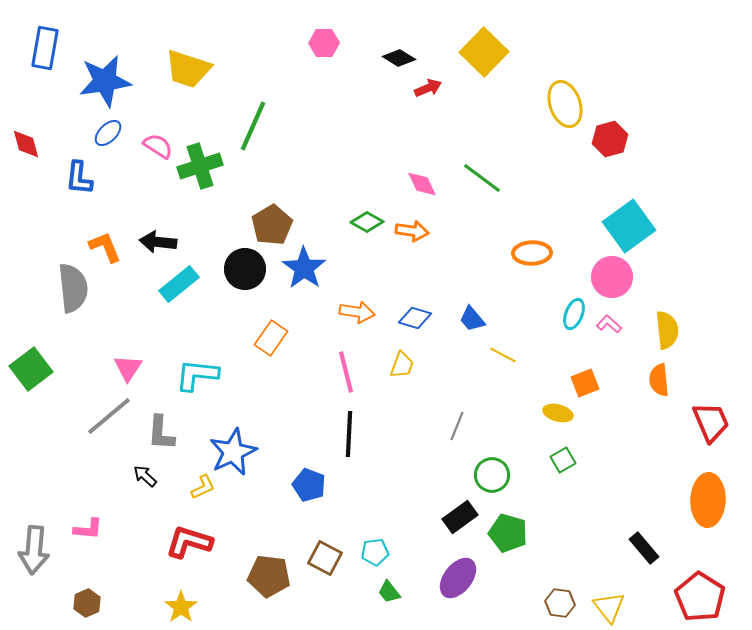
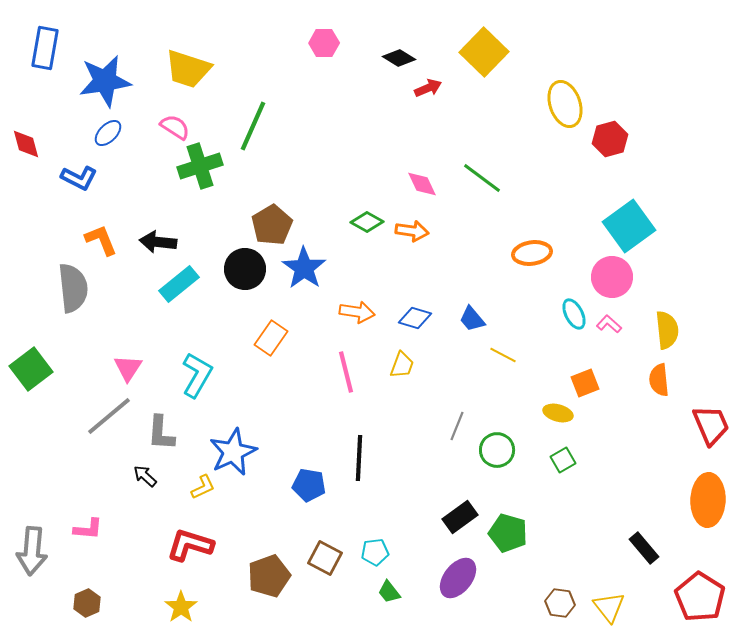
pink semicircle at (158, 146): moved 17 px right, 19 px up
blue L-shape at (79, 178): rotated 69 degrees counterclockwise
orange L-shape at (105, 247): moved 4 px left, 7 px up
orange ellipse at (532, 253): rotated 6 degrees counterclockwise
cyan ellipse at (574, 314): rotated 48 degrees counterclockwise
cyan L-shape at (197, 375): rotated 114 degrees clockwise
red trapezoid at (711, 422): moved 3 px down
black line at (349, 434): moved 10 px right, 24 px down
green circle at (492, 475): moved 5 px right, 25 px up
blue pentagon at (309, 485): rotated 12 degrees counterclockwise
red L-shape at (189, 542): moved 1 px right, 3 px down
gray arrow at (34, 550): moved 2 px left, 1 px down
brown pentagon at (269, 576): rotated 27 degrees counterclockwise
